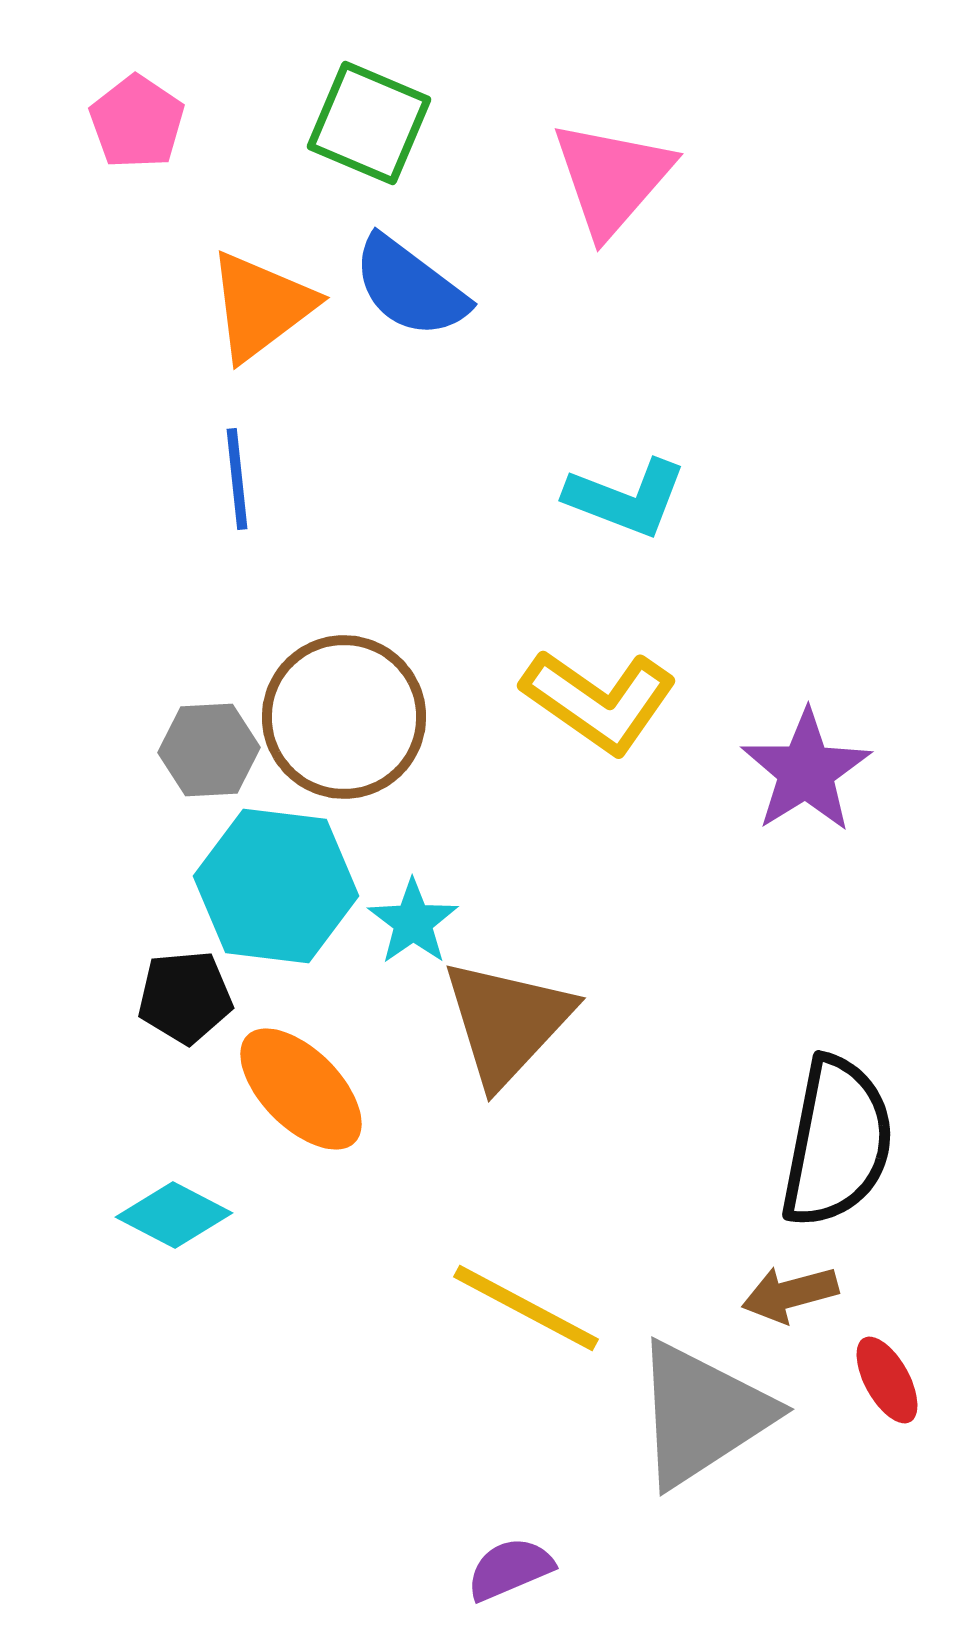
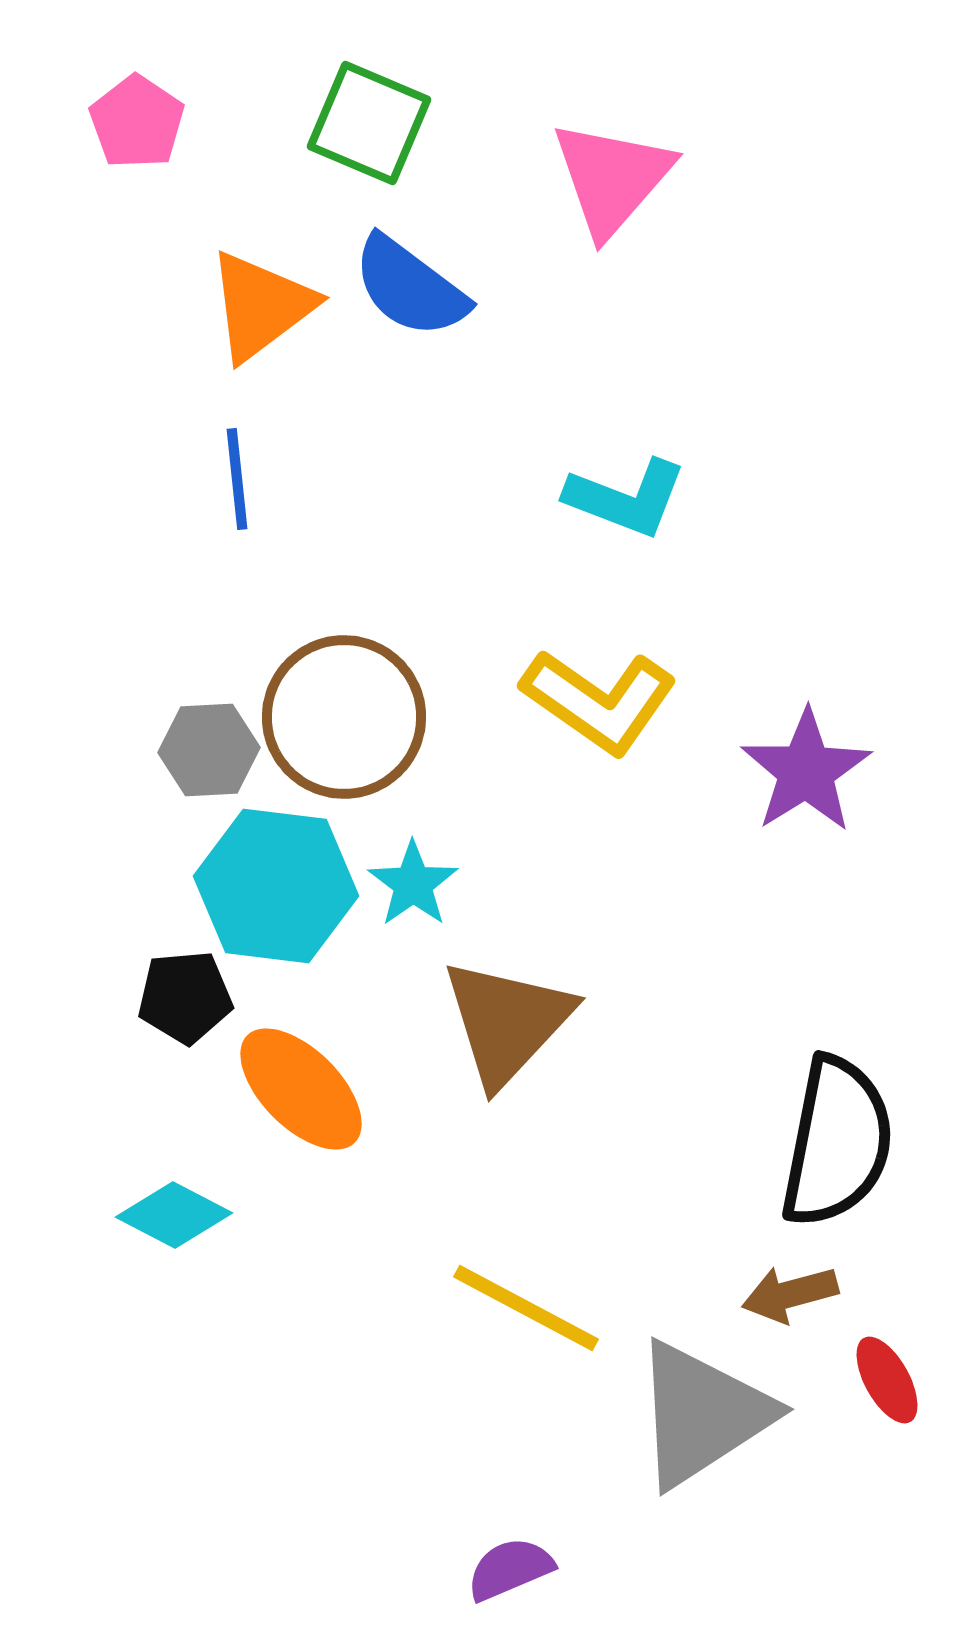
cyan star: moved 38 px up
